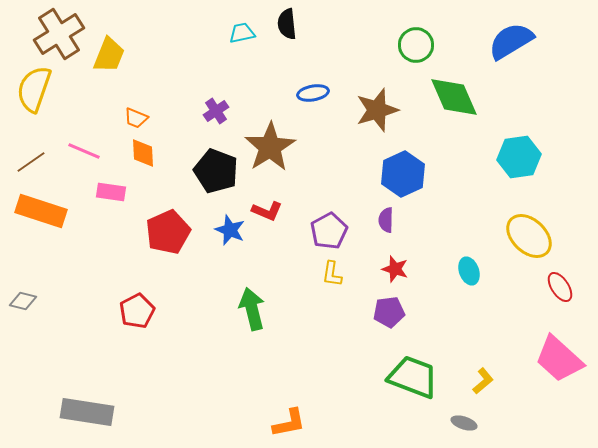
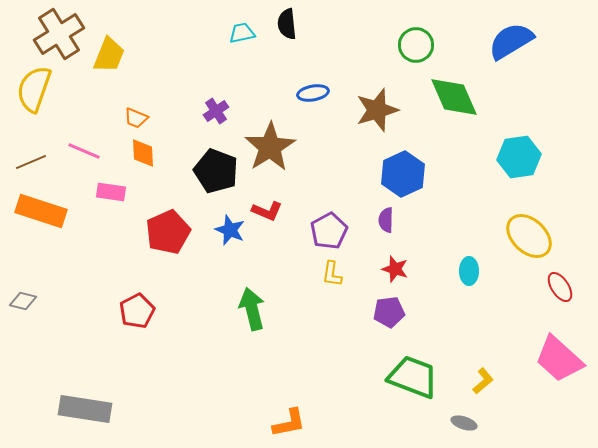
brown line at (31, 162): rotated 12 degrees clockwise
cyan ellipse at (469, 271): rotated 20 degrees clockwise
gray rectangle at (87, 412): moved 2 px left, 3 px up
